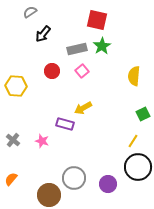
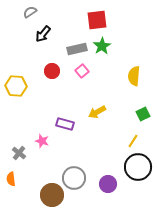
red square: rotated 20 degrees counterclockwise
yellow arrow: moved 14 px right, 4 px down
gray cross: moved 6 px right, 13 px down
orange semicircle: rotated 48 degrees counterclockwise
brown circle: moved 3 px right
